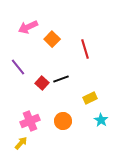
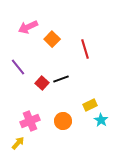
yellow rectangle: moved 7 px down
yellow arrow: moved 3 px left
